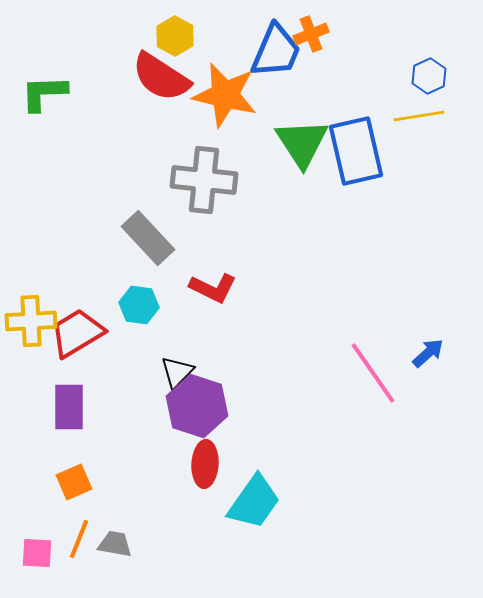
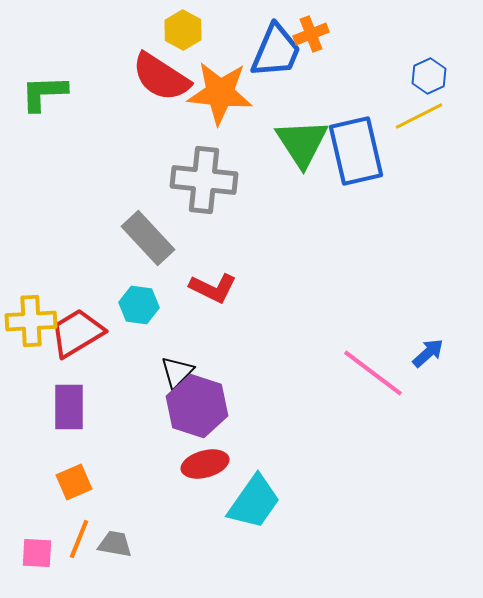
yellow hexagon: moved 8 px right, 6 px up
orange star: moved 5 px left, 2 px up; rotated 8 degrees counterclockwise
yellow line: rotated 18 degrees counterclockwise
pink line: rotated 18 degrees counterclockwise
red ellipse: rotated 72 degrees clockwise
